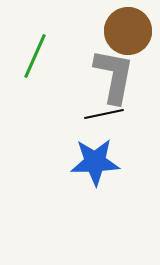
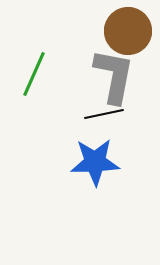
green line: moved 1 px left, 18 px down
